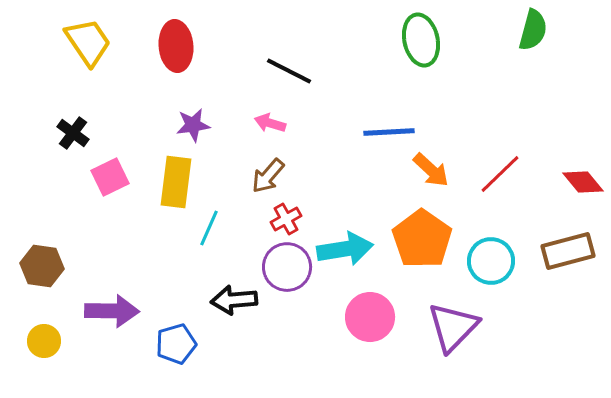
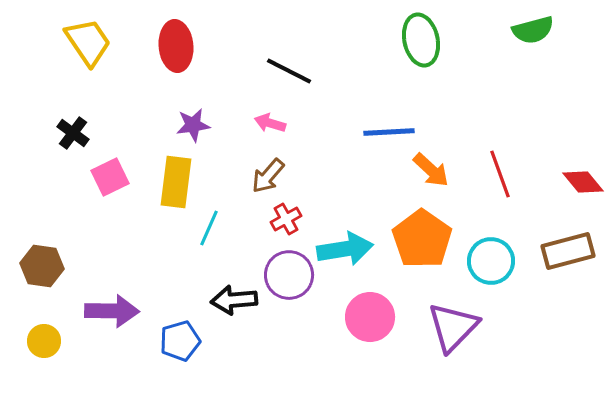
green semicircle: rotated 60 degrees clockwise
red line: rotated 66 degrees counterclockwise
purple circle: moved 2 px right, 8 px down
blue pentagon: moved 4 px right, 3 px up
